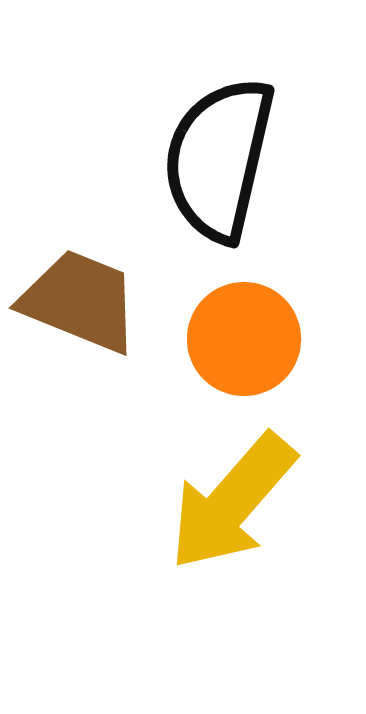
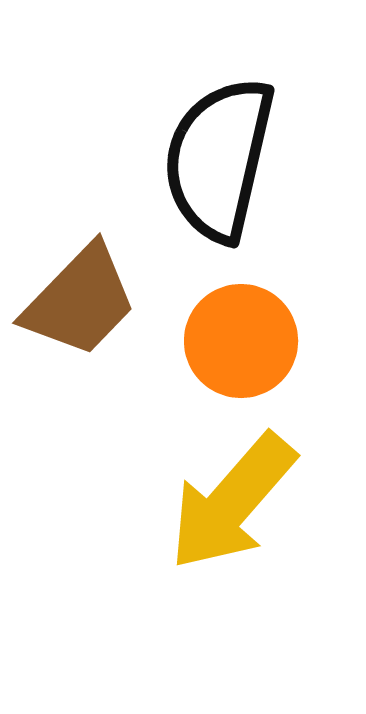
brown trapezoid: rotated 112 degrees clockwise
orange circle: moved 3 px left, 2 px down
